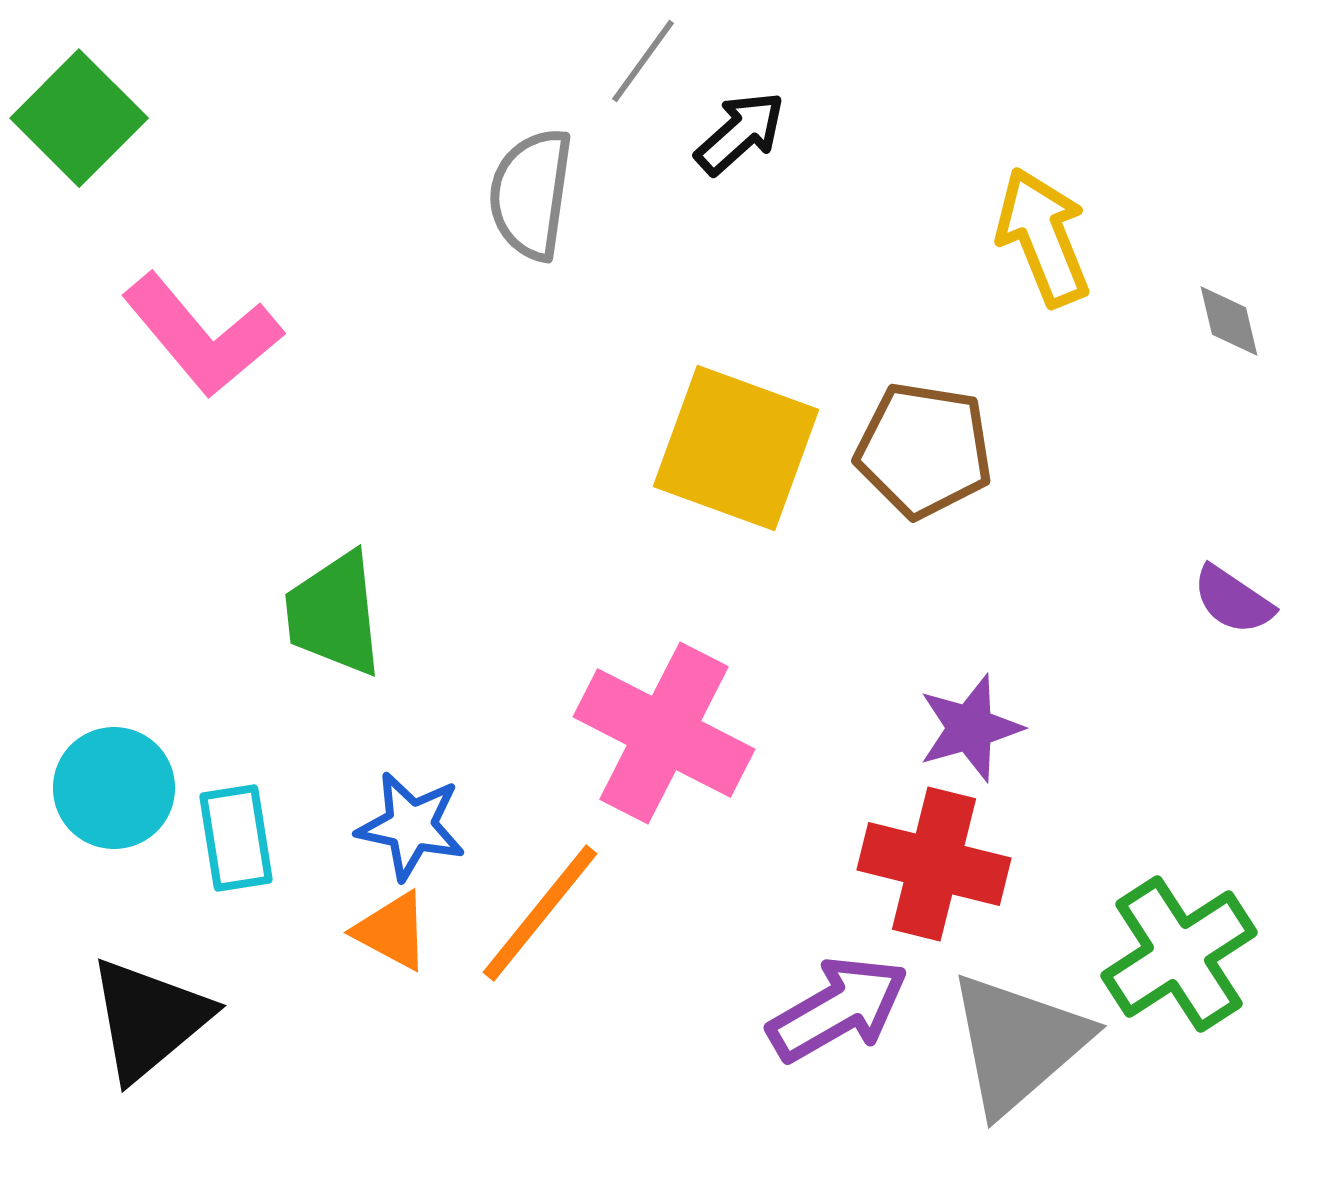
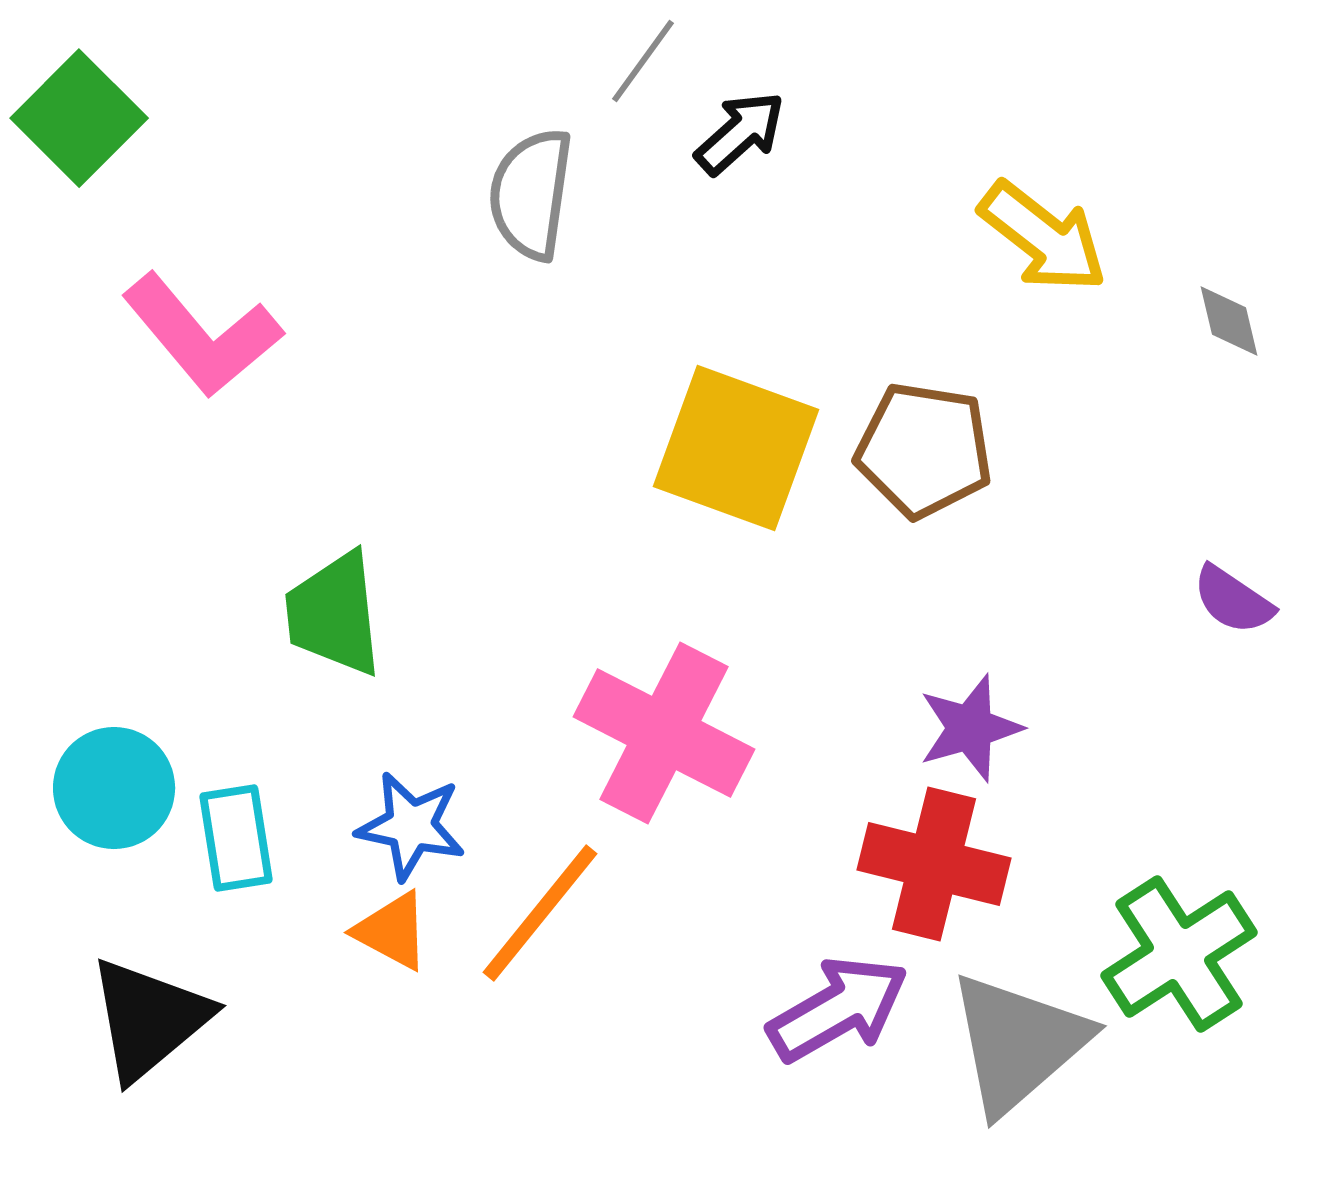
yellow arrow: rotated 150 degrees clockwise
